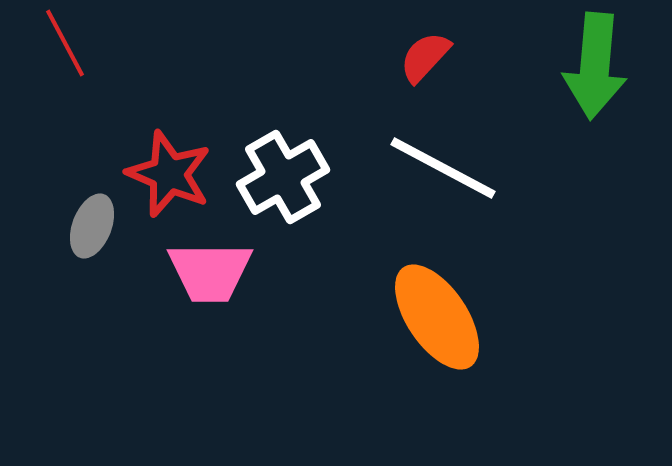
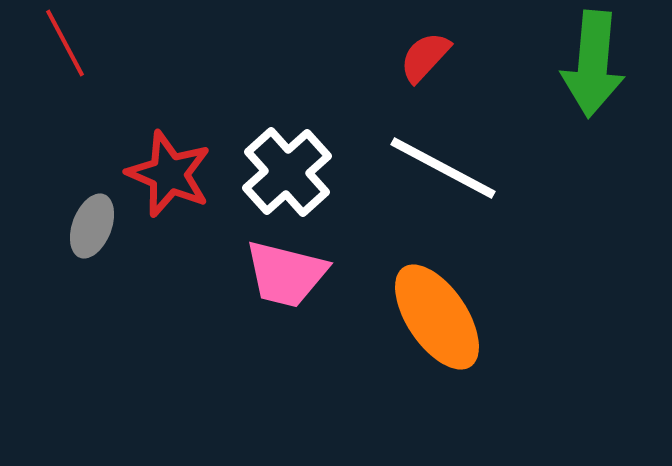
green arrow: moved 2 px left, 2 px up
white cross: moved 4 px right, 5 px up; rotated 12 degrees counterclockwise
pink trapezoid: moved 76 px right, 2 px down; rotated 14 degrees clockwise
